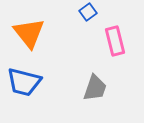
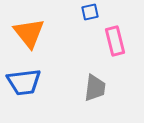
blue square: moved 2 px right; rotated 24 degrees clockwise
blue trapezoid: rotated 21 degrees counterclockwise
gray trapezoid: rotated 12 degrees counterclockwise
